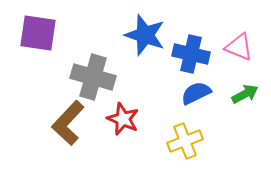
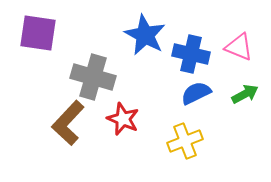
blue star: rotated 9 degrees clockwise
